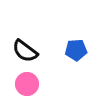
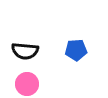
black semicircle: rotated 32 degrees counterclockwise
